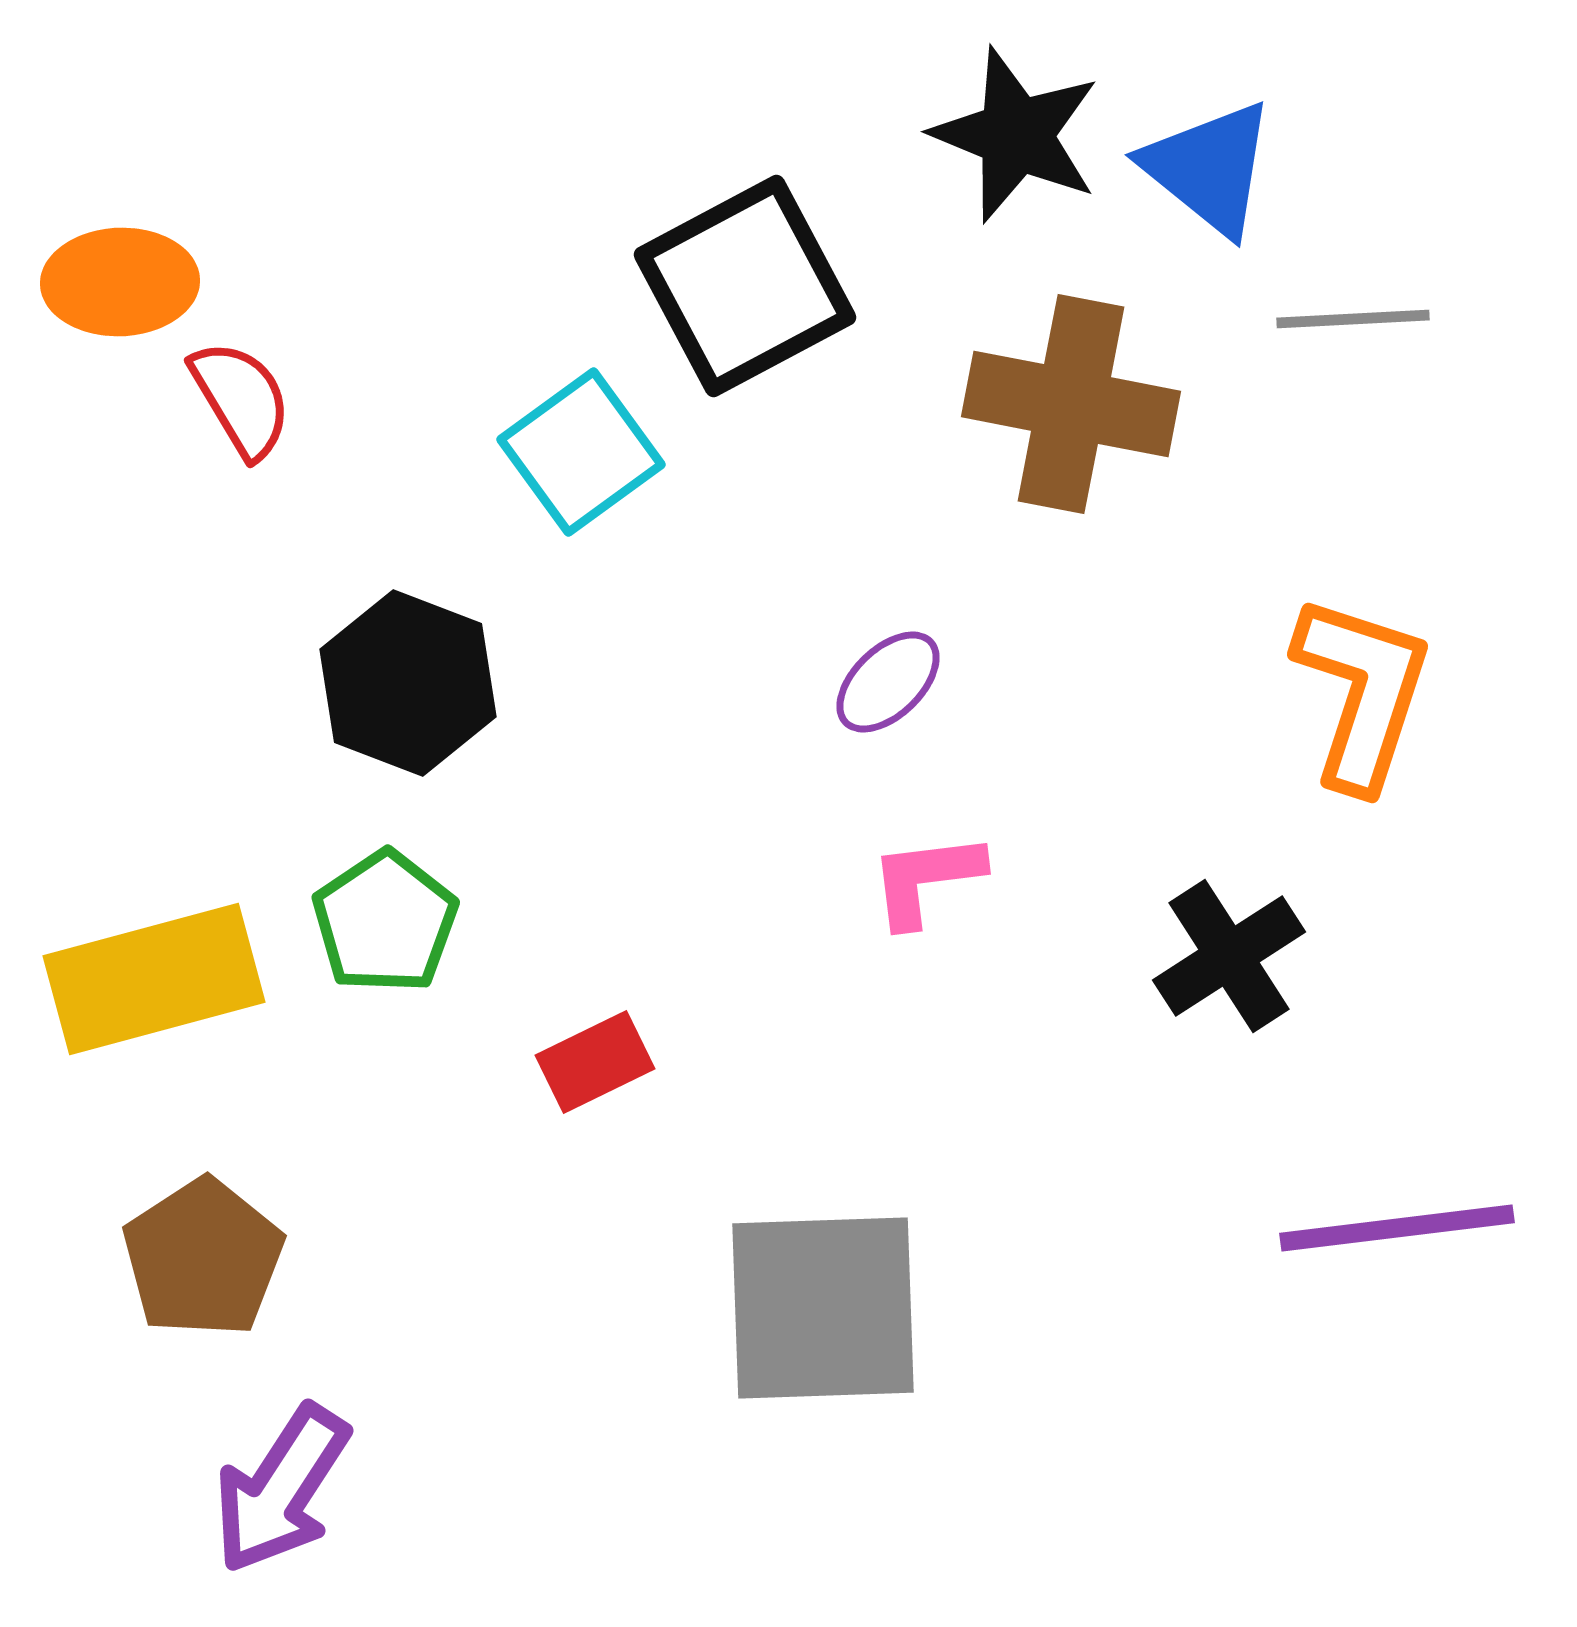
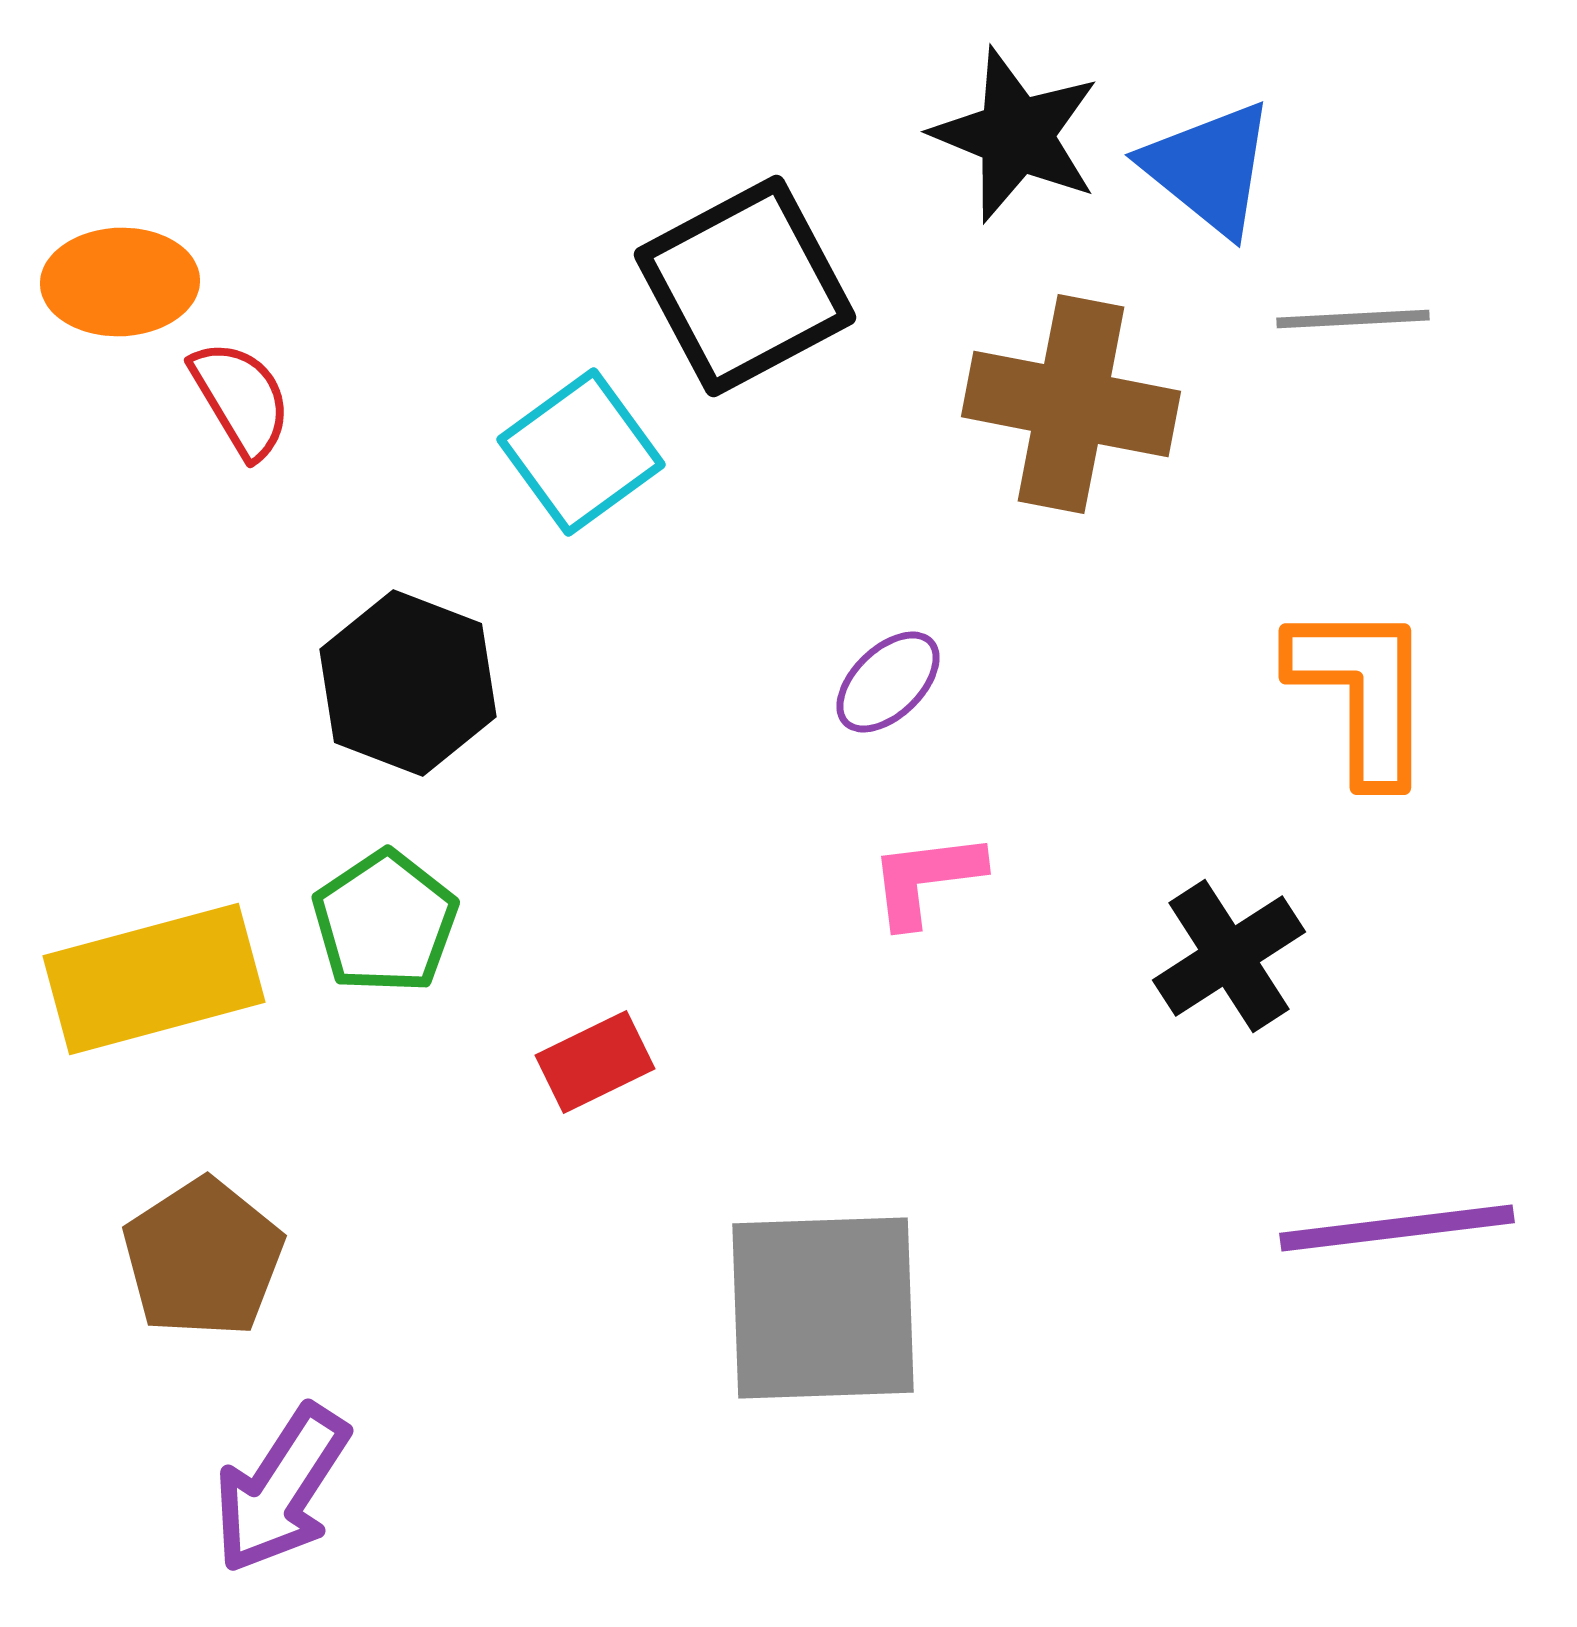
orange L-shape: rotated 18 degrees counterclockwise
